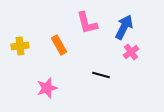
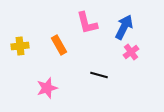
black line: moved 2 px left
